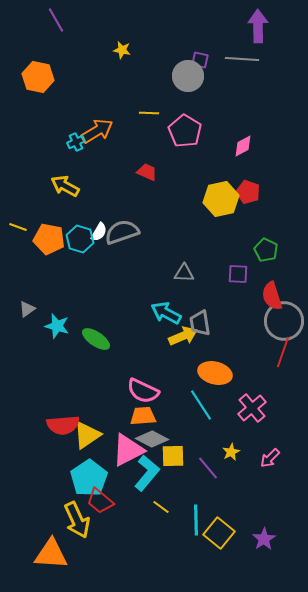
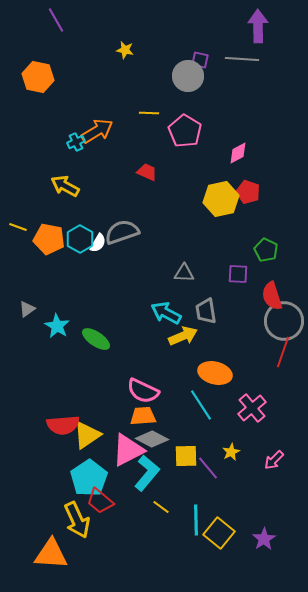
yellow star at (122, 50): moved 3 px right
pink diamond at (243, 146): moved 5 px left, 7 px down
white semicircle at (99, 232): moved 1 px left, 11 px down
cyan hexagon at (80, 239): rotated 12 degrees clockwise
gray trapezoid at (200, 323): moved 6 px right, 12 px up
cyan star at (57, 326): rotated 15 degrees clockwise
yellow square at (173, 456): moved 13 px right
pink arrow at (270, 458): moved 4 px right, 2 px down
